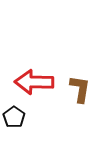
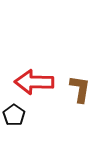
black pentagon: moved 2 px up
